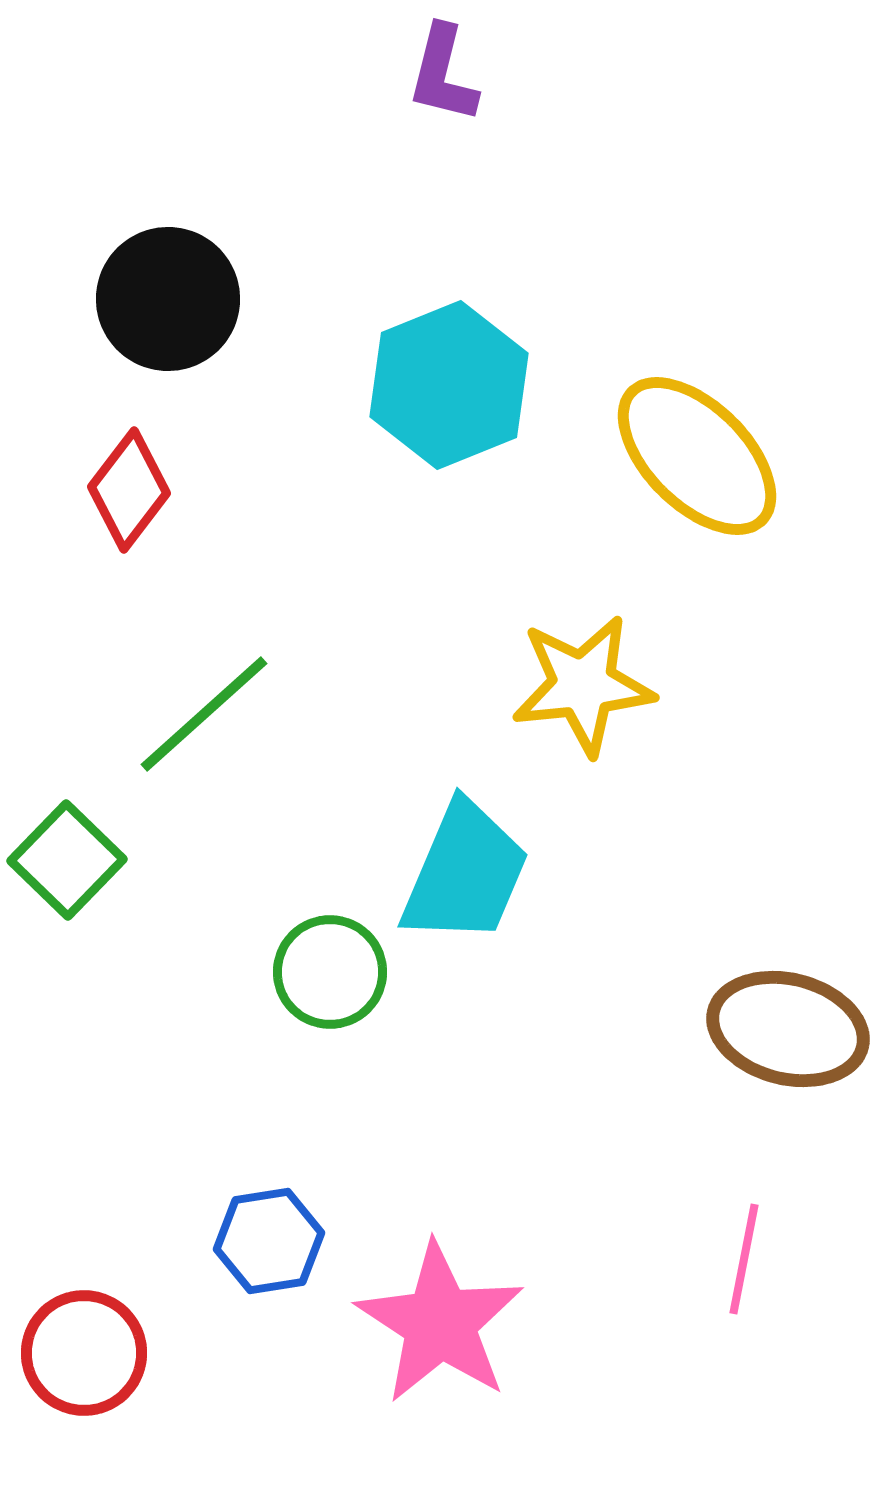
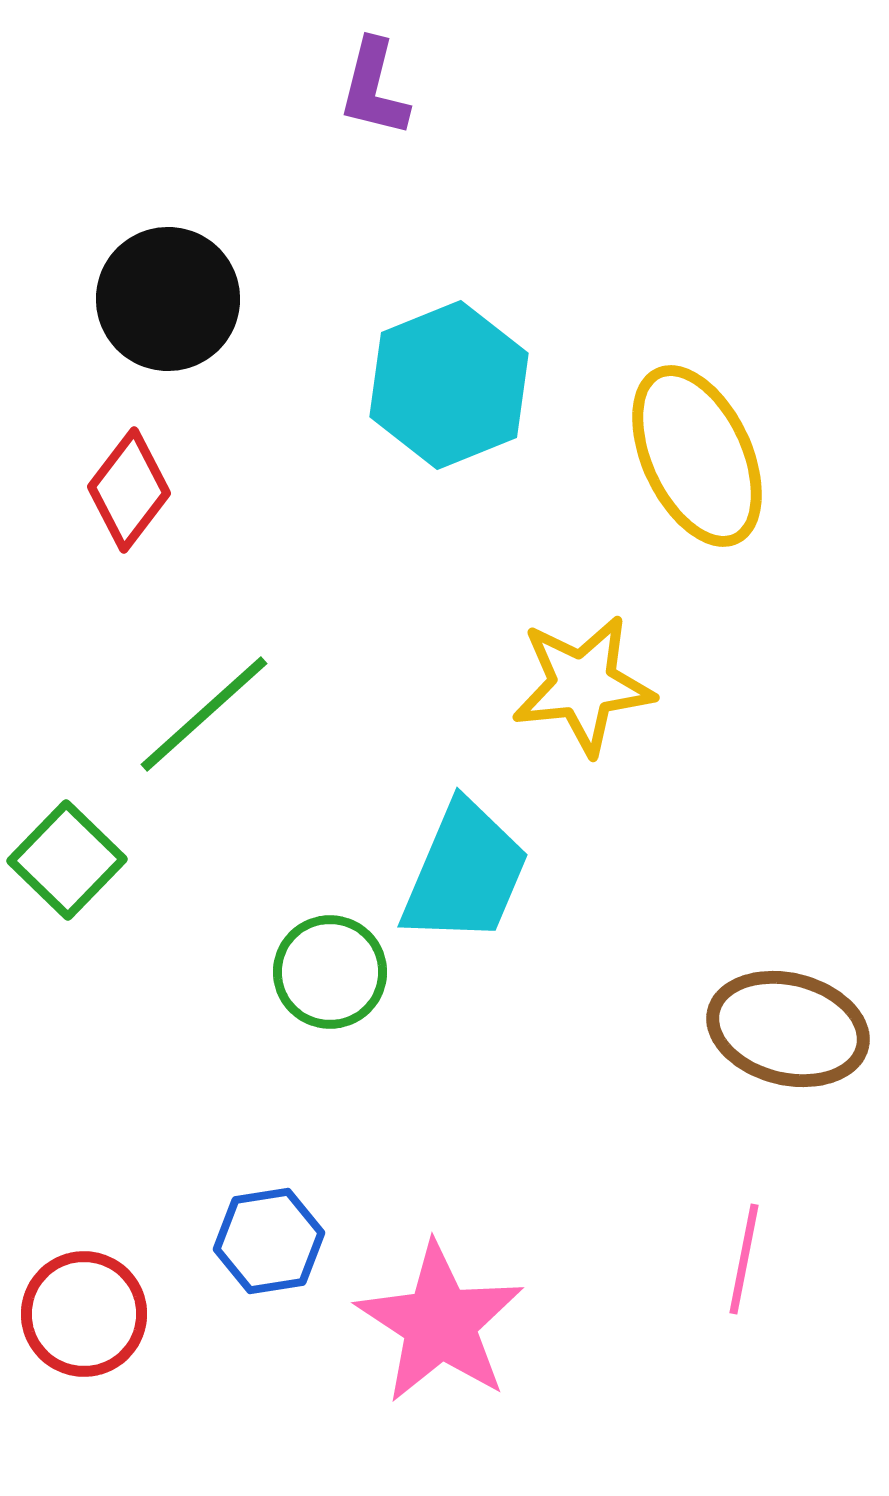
purple L-shape: moved 69 px left, 14 px down
yellow ellipse: rotated 20 degrees clockwise
red circle: moved 39 px up
